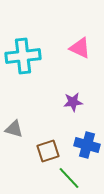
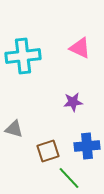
blue cross: moved 1 px down; rotated 20 degrees counterclockwise
